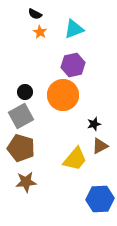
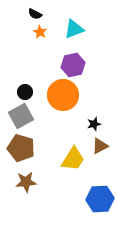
yellow trapezoid: moved 2 px left; rotated 8 degrees counterclockwise
